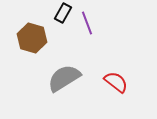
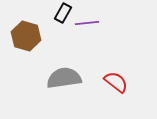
purple line: rotated 75 degrees counterclockwise
brown hexagon: moved 6 px left, 2 px up
gray semicircle: rotated 24 degrees clockwise
